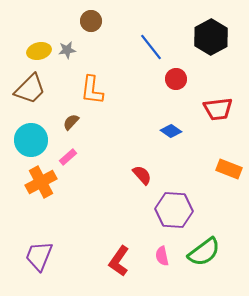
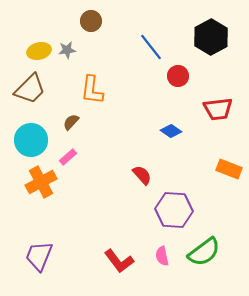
red circle: moved 2 px right, 3 px up
red L-shape: rotated 72 degrees counterclockwise
